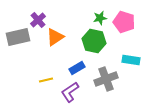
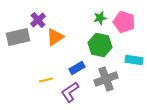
green hexagon: moved 6 px right, 4 px down
cyan rectangle: moved 3 px right
